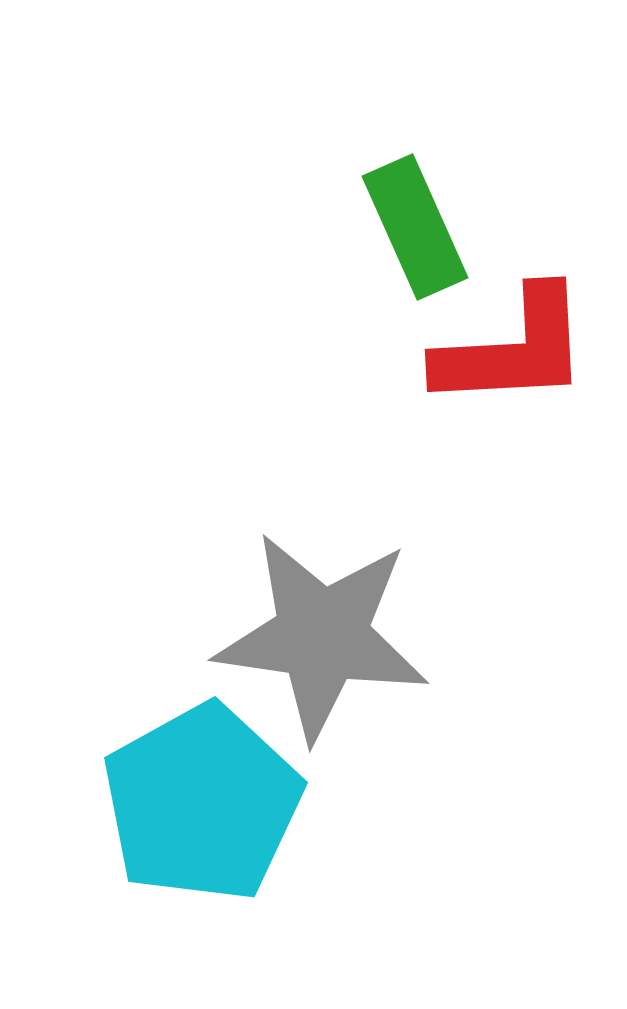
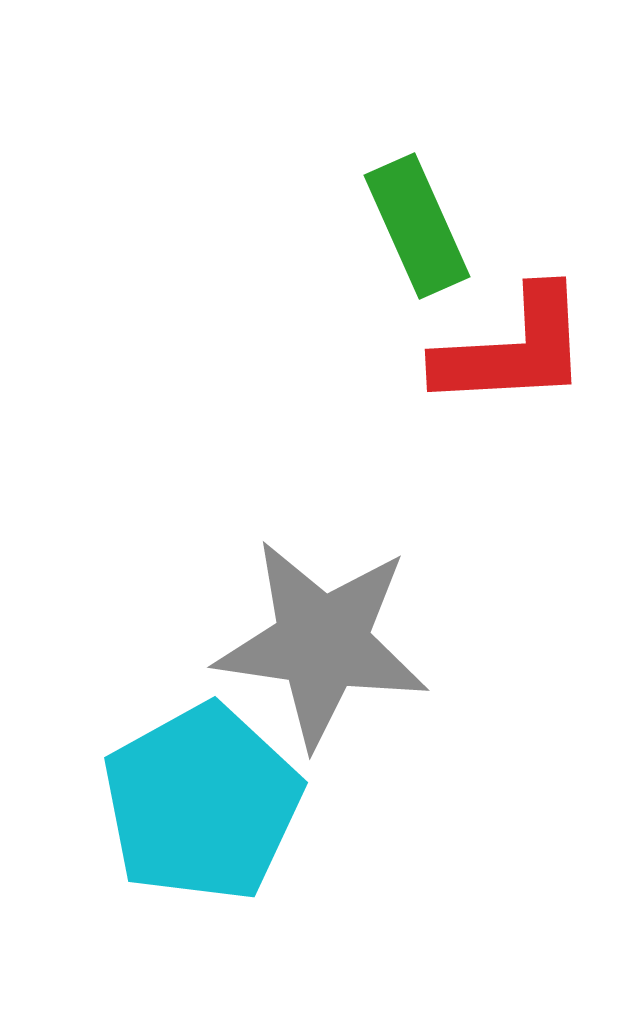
green rectangle: moved 2 px right, 1 px up
gray star: moved 7 px down
